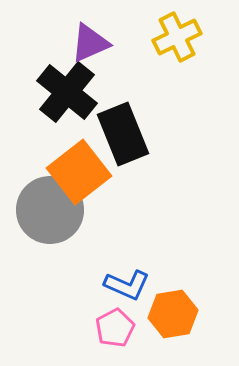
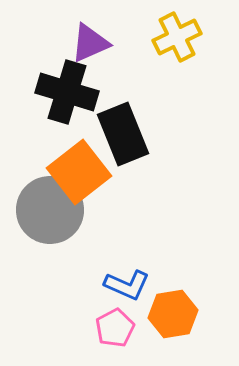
black cross: rotated 22 degrees counterclockwise
